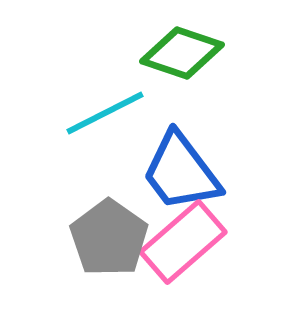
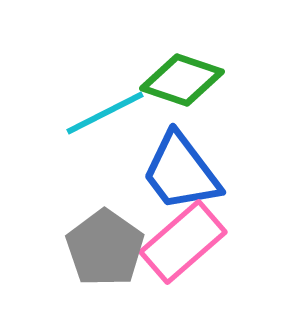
green diamond: moved 27 px down
gray pentagon: moved 4 px left, 10 px down
